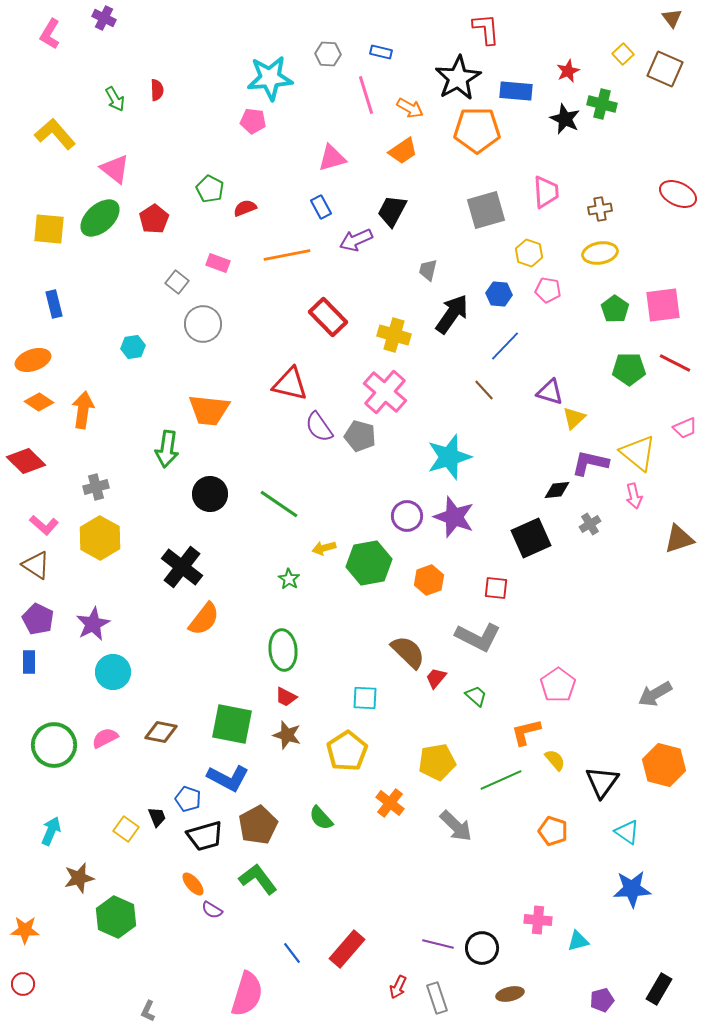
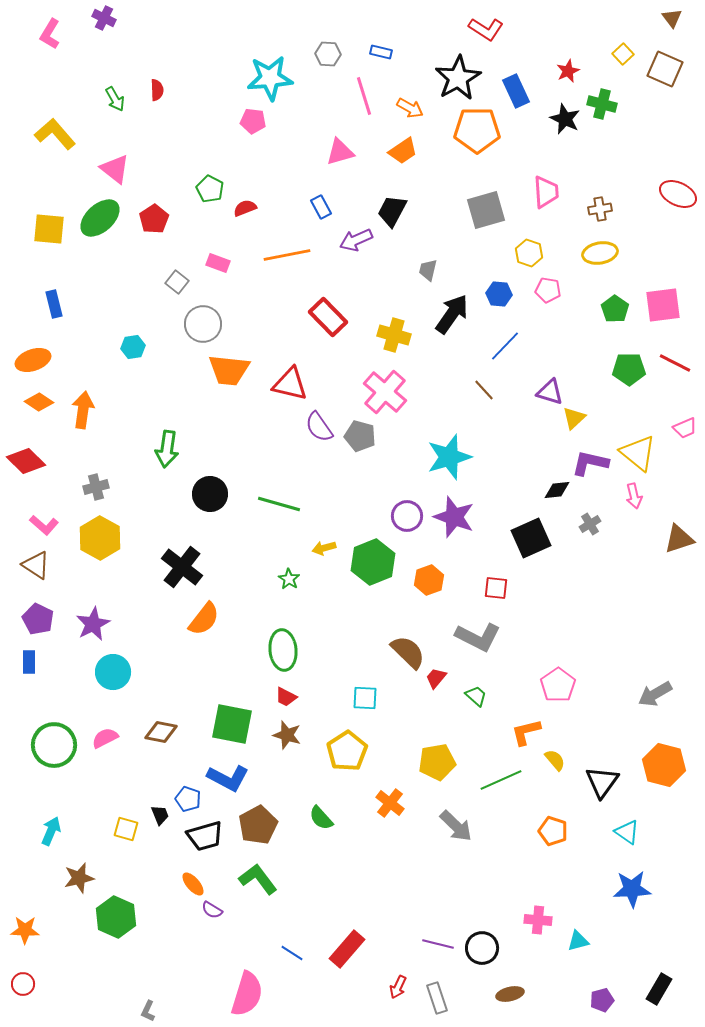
red L-shape at (486, 29): rotated 128 degrees clockwise
blue rectangle at (516, 91): rotated 60 degrees clockwise
pink line at (366, 95): moved 2 px left, 1 px down
pink triangle at (332, 158): moved 8 px right, 6 px up
orange trapezoid at (209, 410): moved 20 px right, 40 px up
green line at (279, 504): rotated 18 degrees counterclockwise
green hexagon at (369, 563): moved 4 px right, 1 px up; rotated 12 degrees counterclockwise
black trapezoid at (157, 817): moved 3 px right, 2 px up
yellow square at (126, 829): rotated 20 degrees counterclockwise
blue line at (292, 953): rotated 20 degrees counterclockwise
